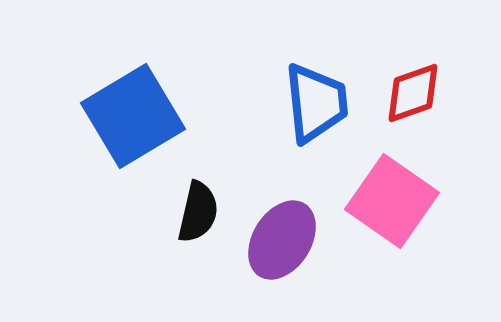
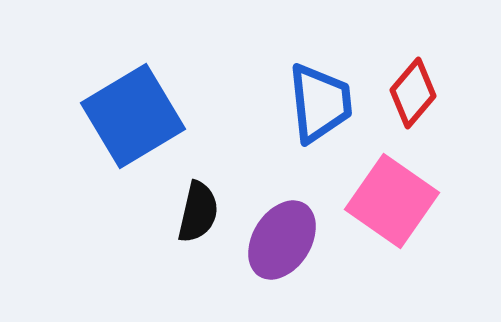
red diamond: rotated 30 degrees counterclockwise
blue trapezoid: moved 4 px right
